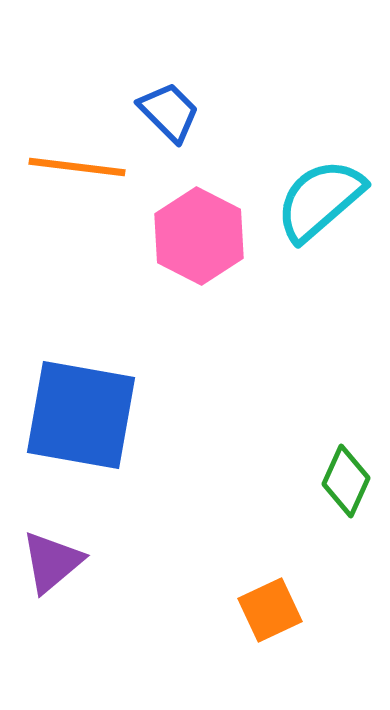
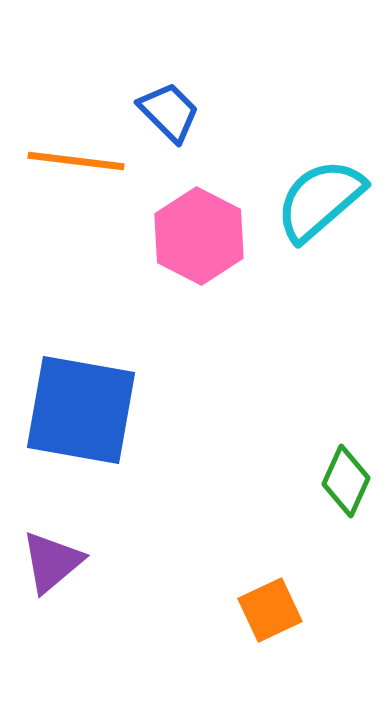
orange line: moved 1 px left, 6 px up
blue square: moved 5 px up
